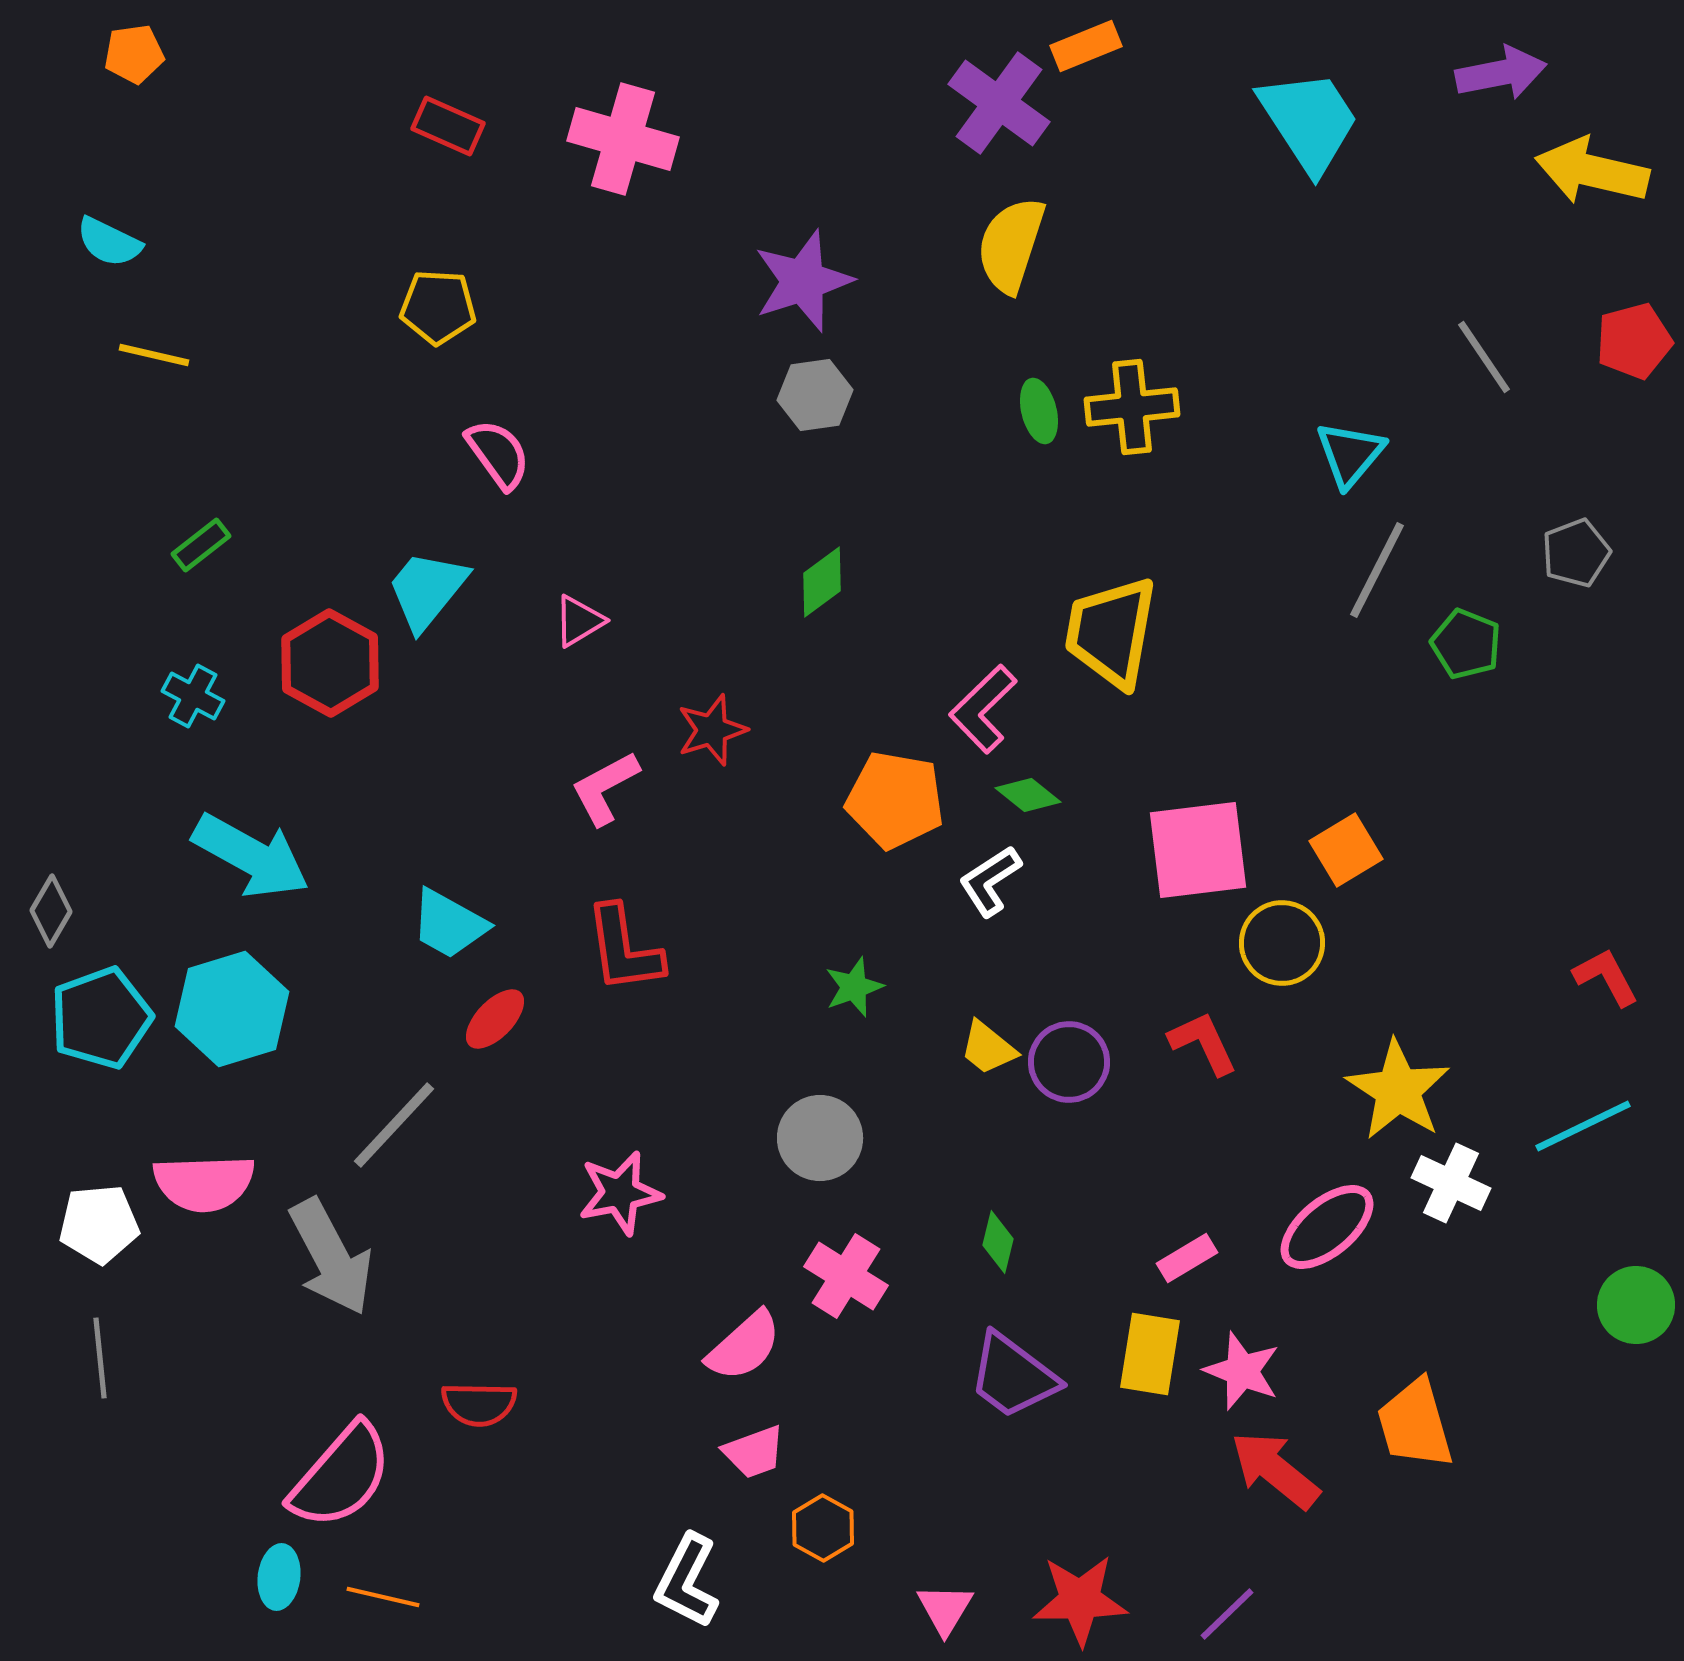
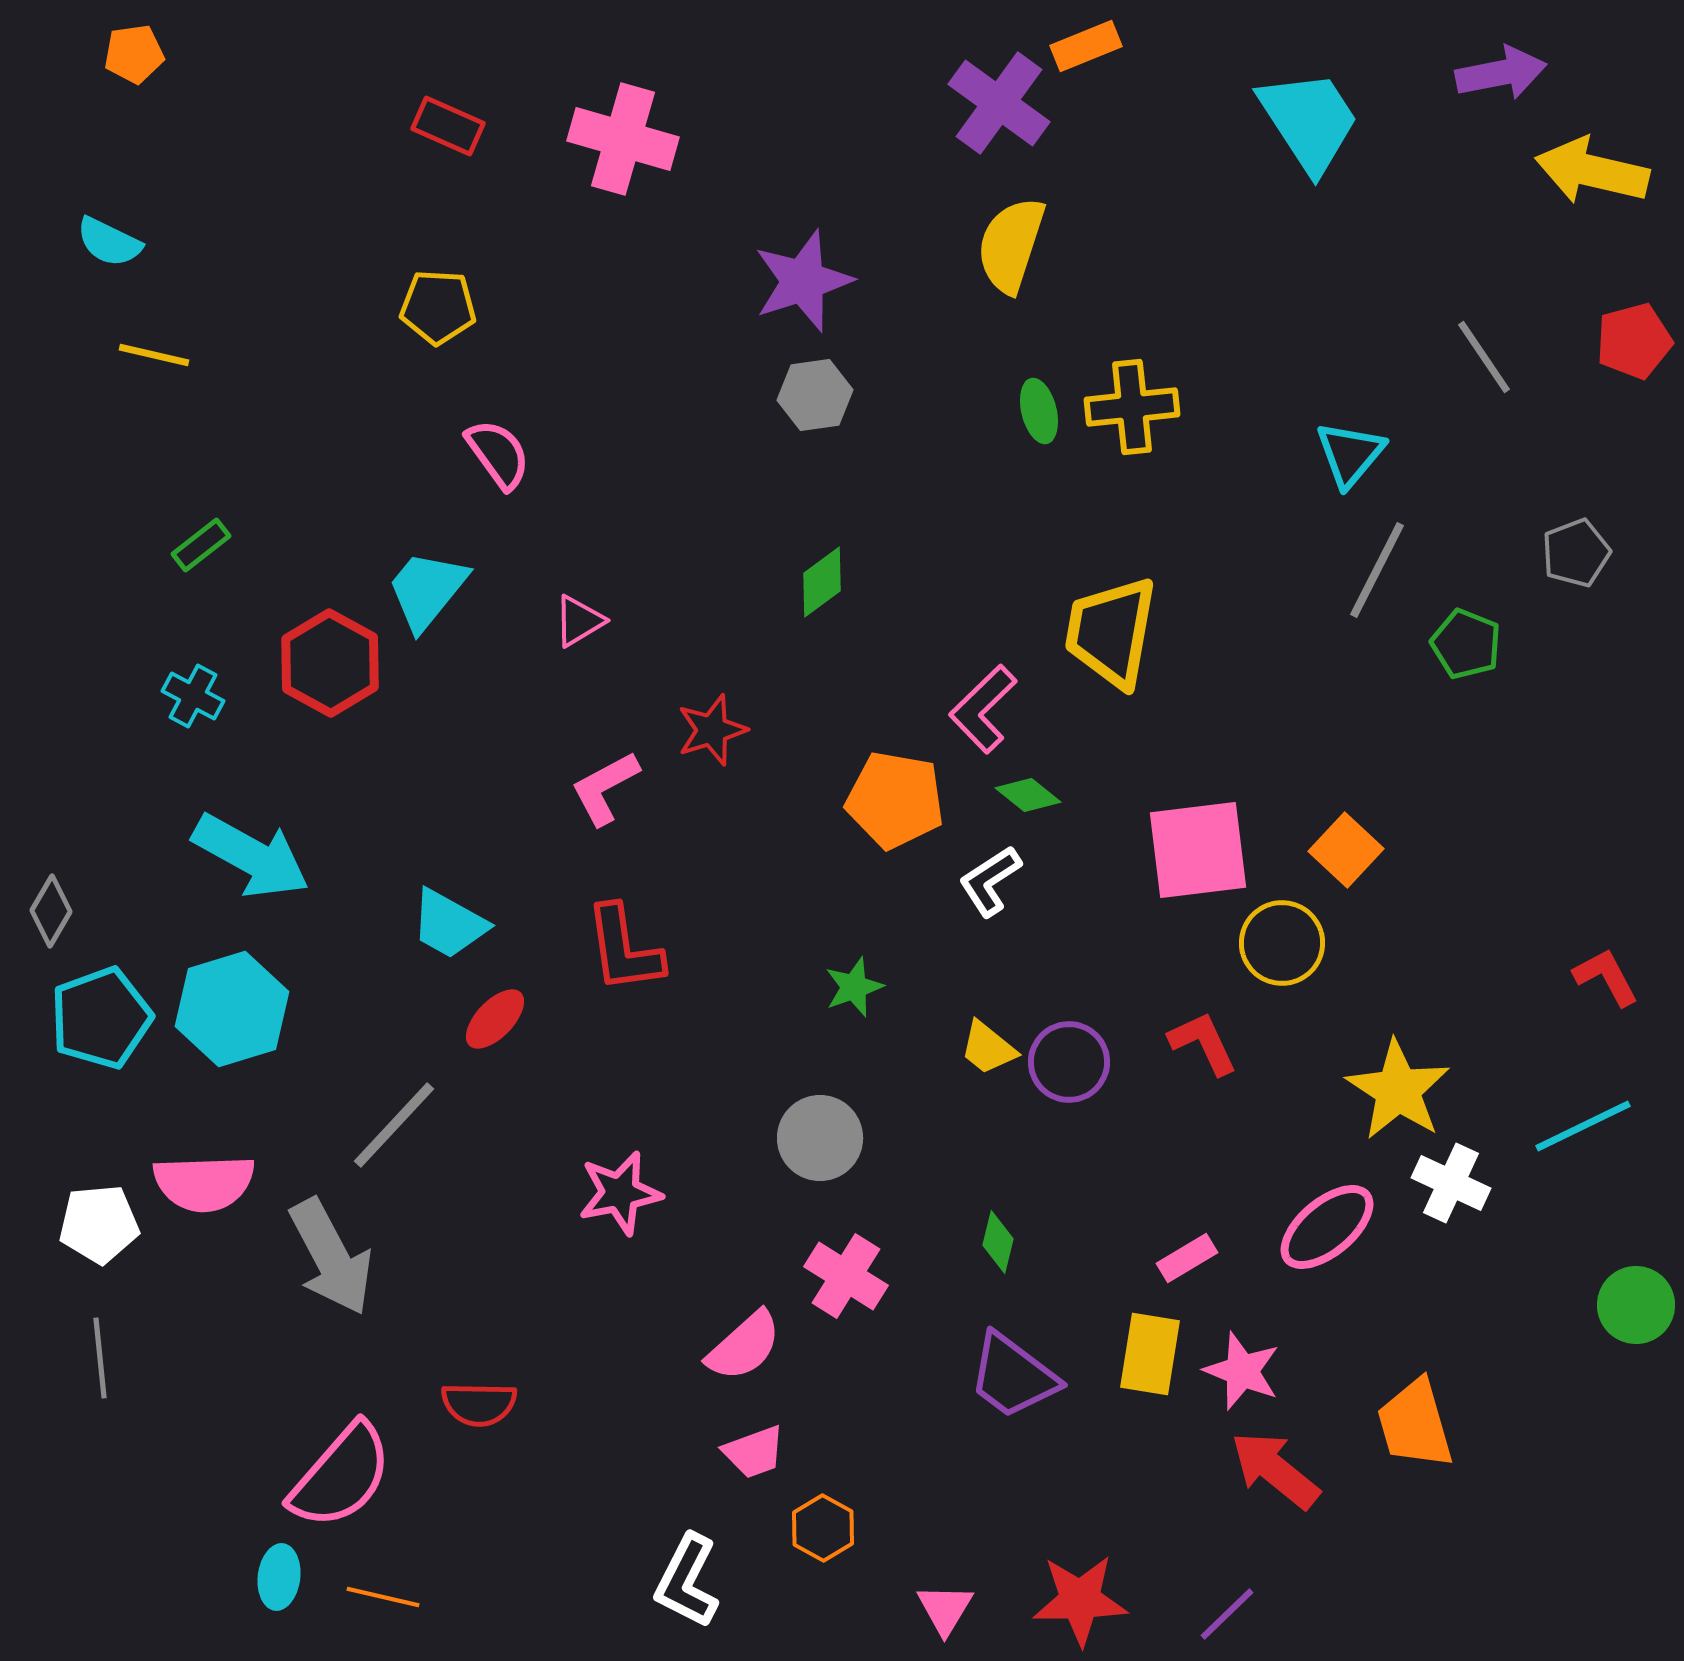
orange square at (1346, 850): rotated 16 degrees counterclockwise
